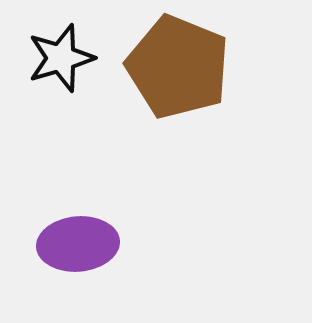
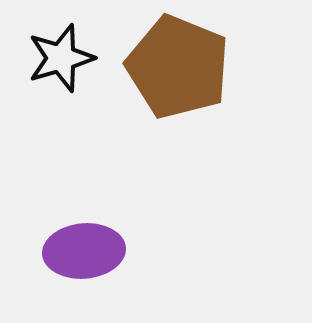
purple ellipse: moved 6 px right, 7 px down
